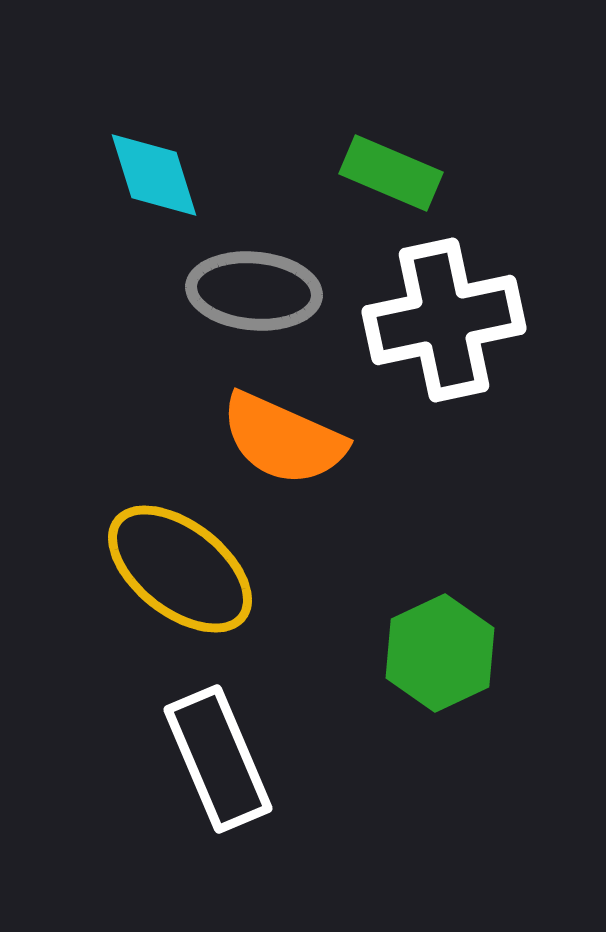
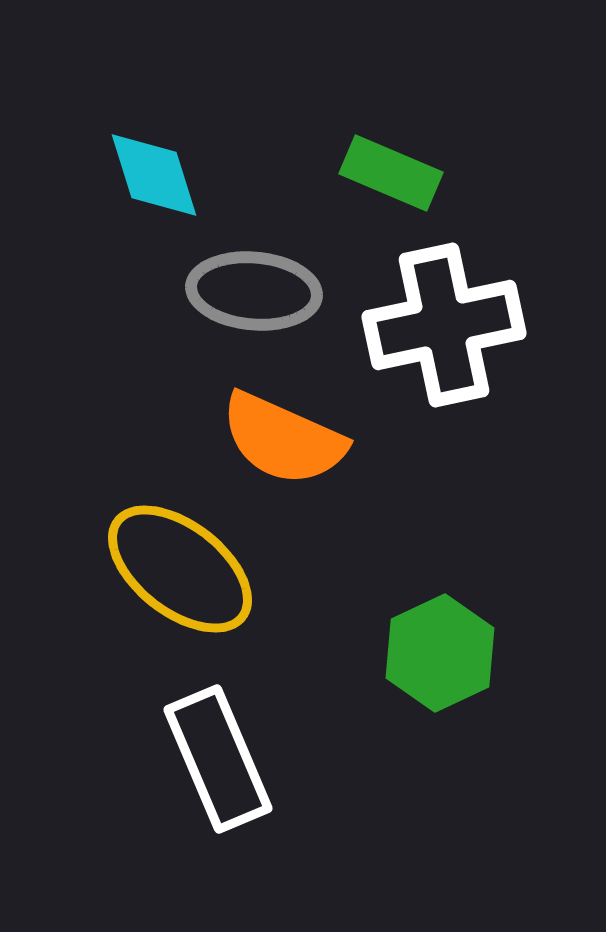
white cross: moved 5 px down
